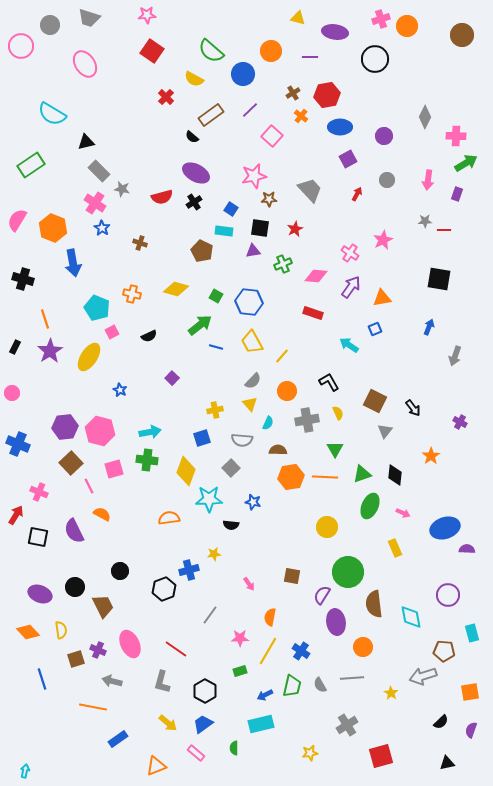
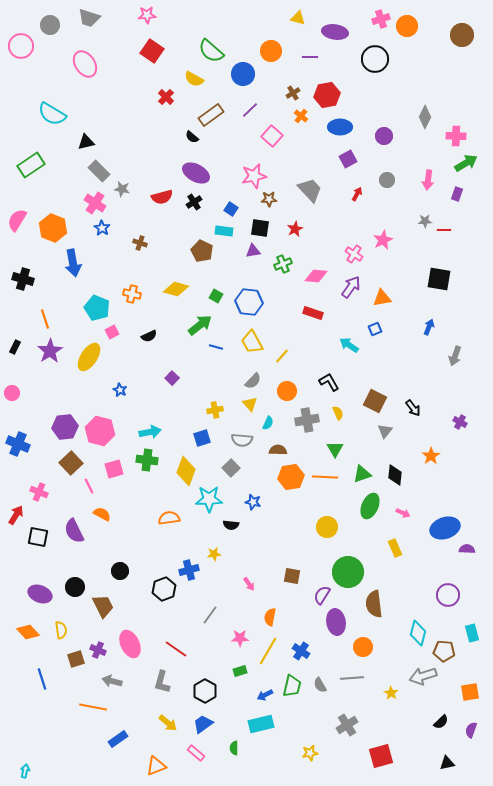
pink cross at (350, 253): moved 4 px right, 1 px down
cyan diamond at (411, 617): moved 7 px right, 16 px down; rotated 25 degrees clockwise
